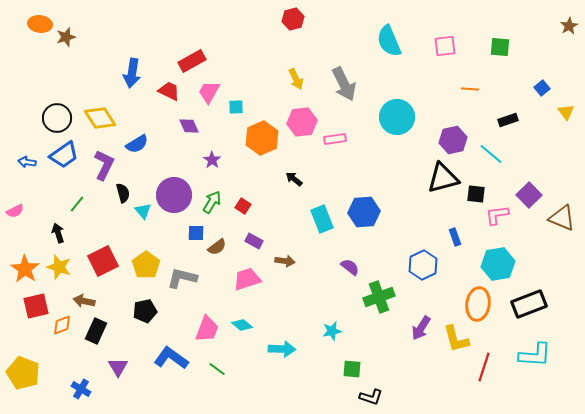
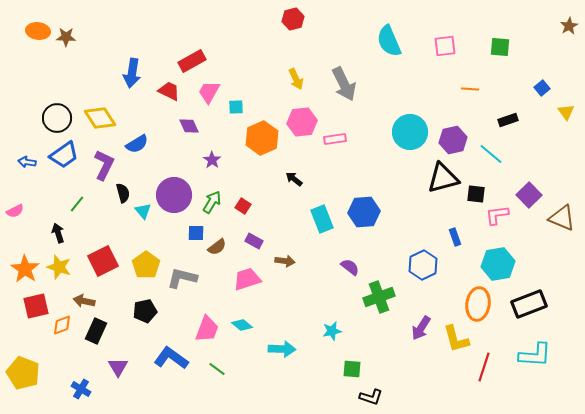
orange ellipse at (40, 24): moved 2 px left, 7 px down
brown star at (66, 37): rotated 18 degrees clockwise
cyan circle at (397, 117): moved 13 px right, 15 px down
